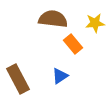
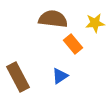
brown rectangle: moved 2 px up
